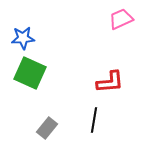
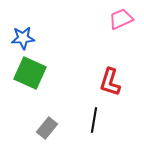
red L-shape: rotated 112 degrees clockwise
